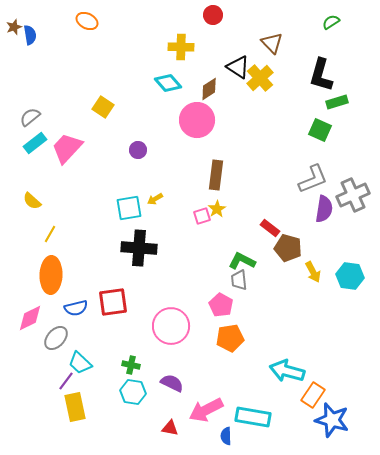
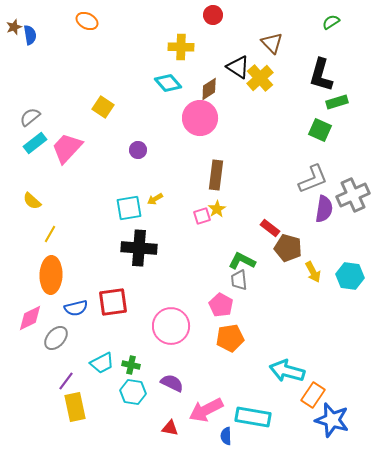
pink circle at (197, 120): moved 3 px right, 2 px up
cyan trapezoid at (80, 363): moved 22 px right; rotated 70 degrees counterclockwise
